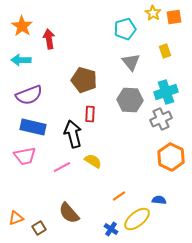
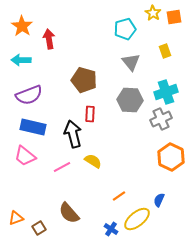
pink trapezoid: rotated 50 degrees clockwise
blue semicircle: rotated 72 degrees counterclockwise
